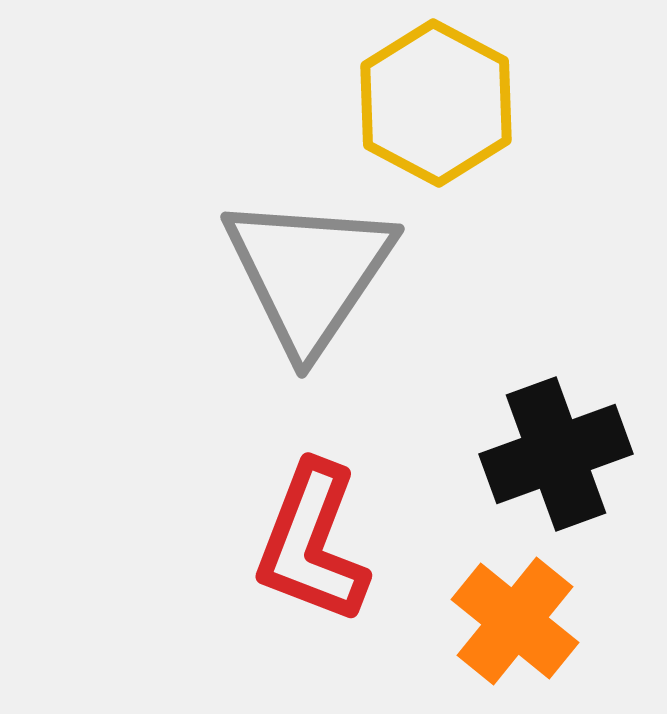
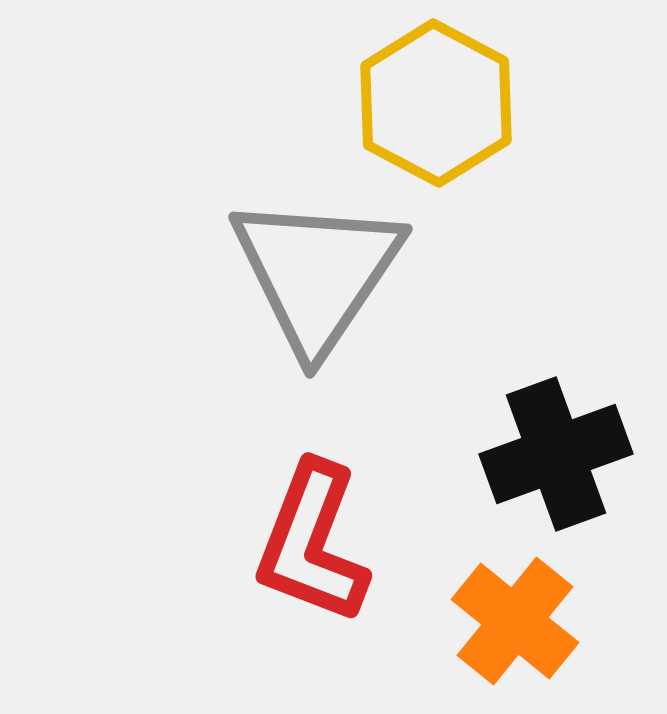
gray triangle: moved 8 px right
